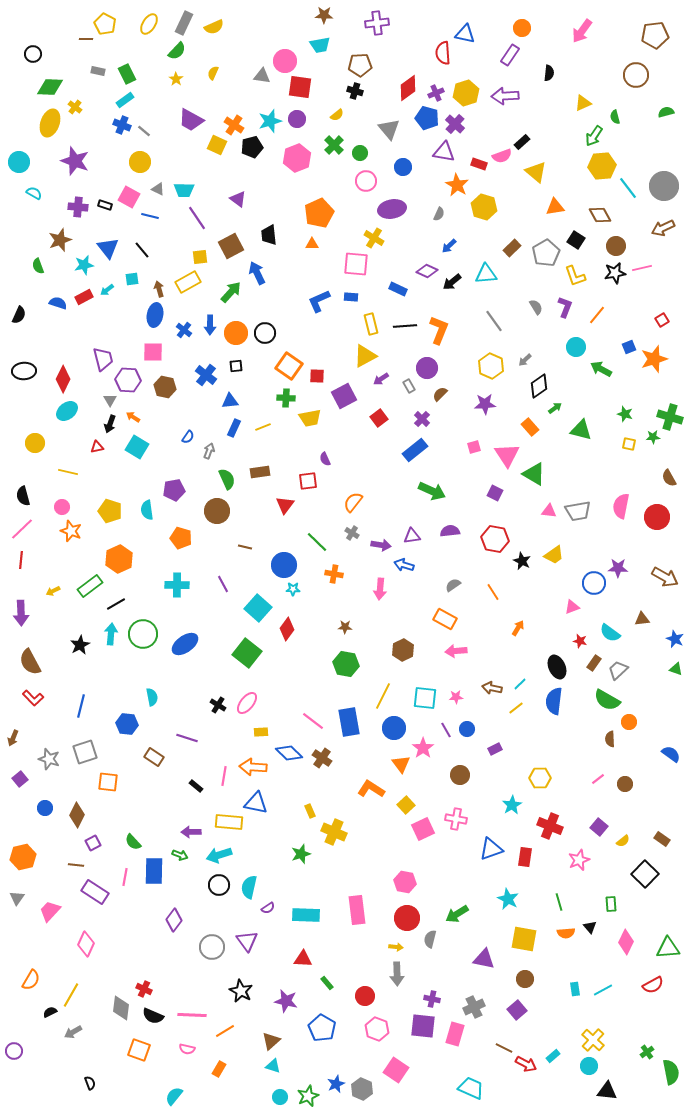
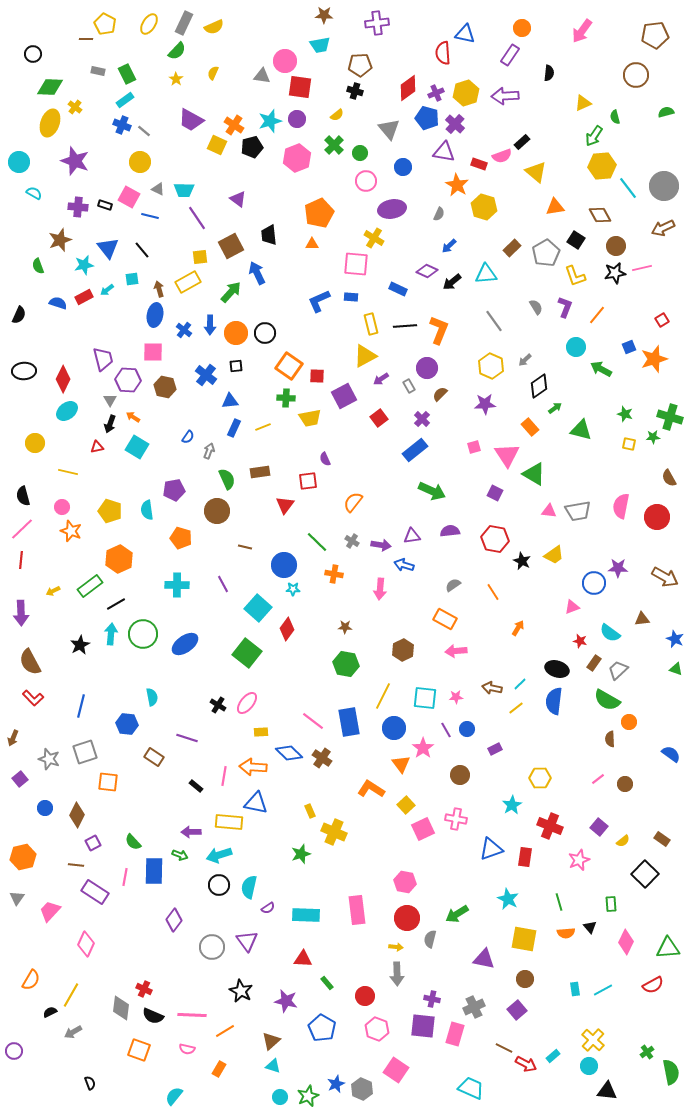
gray cross at (352, 533): moved 8 px down
black ellipse at (557, 667): moved 2 px down; rotated 50 degrees counterclockwise
